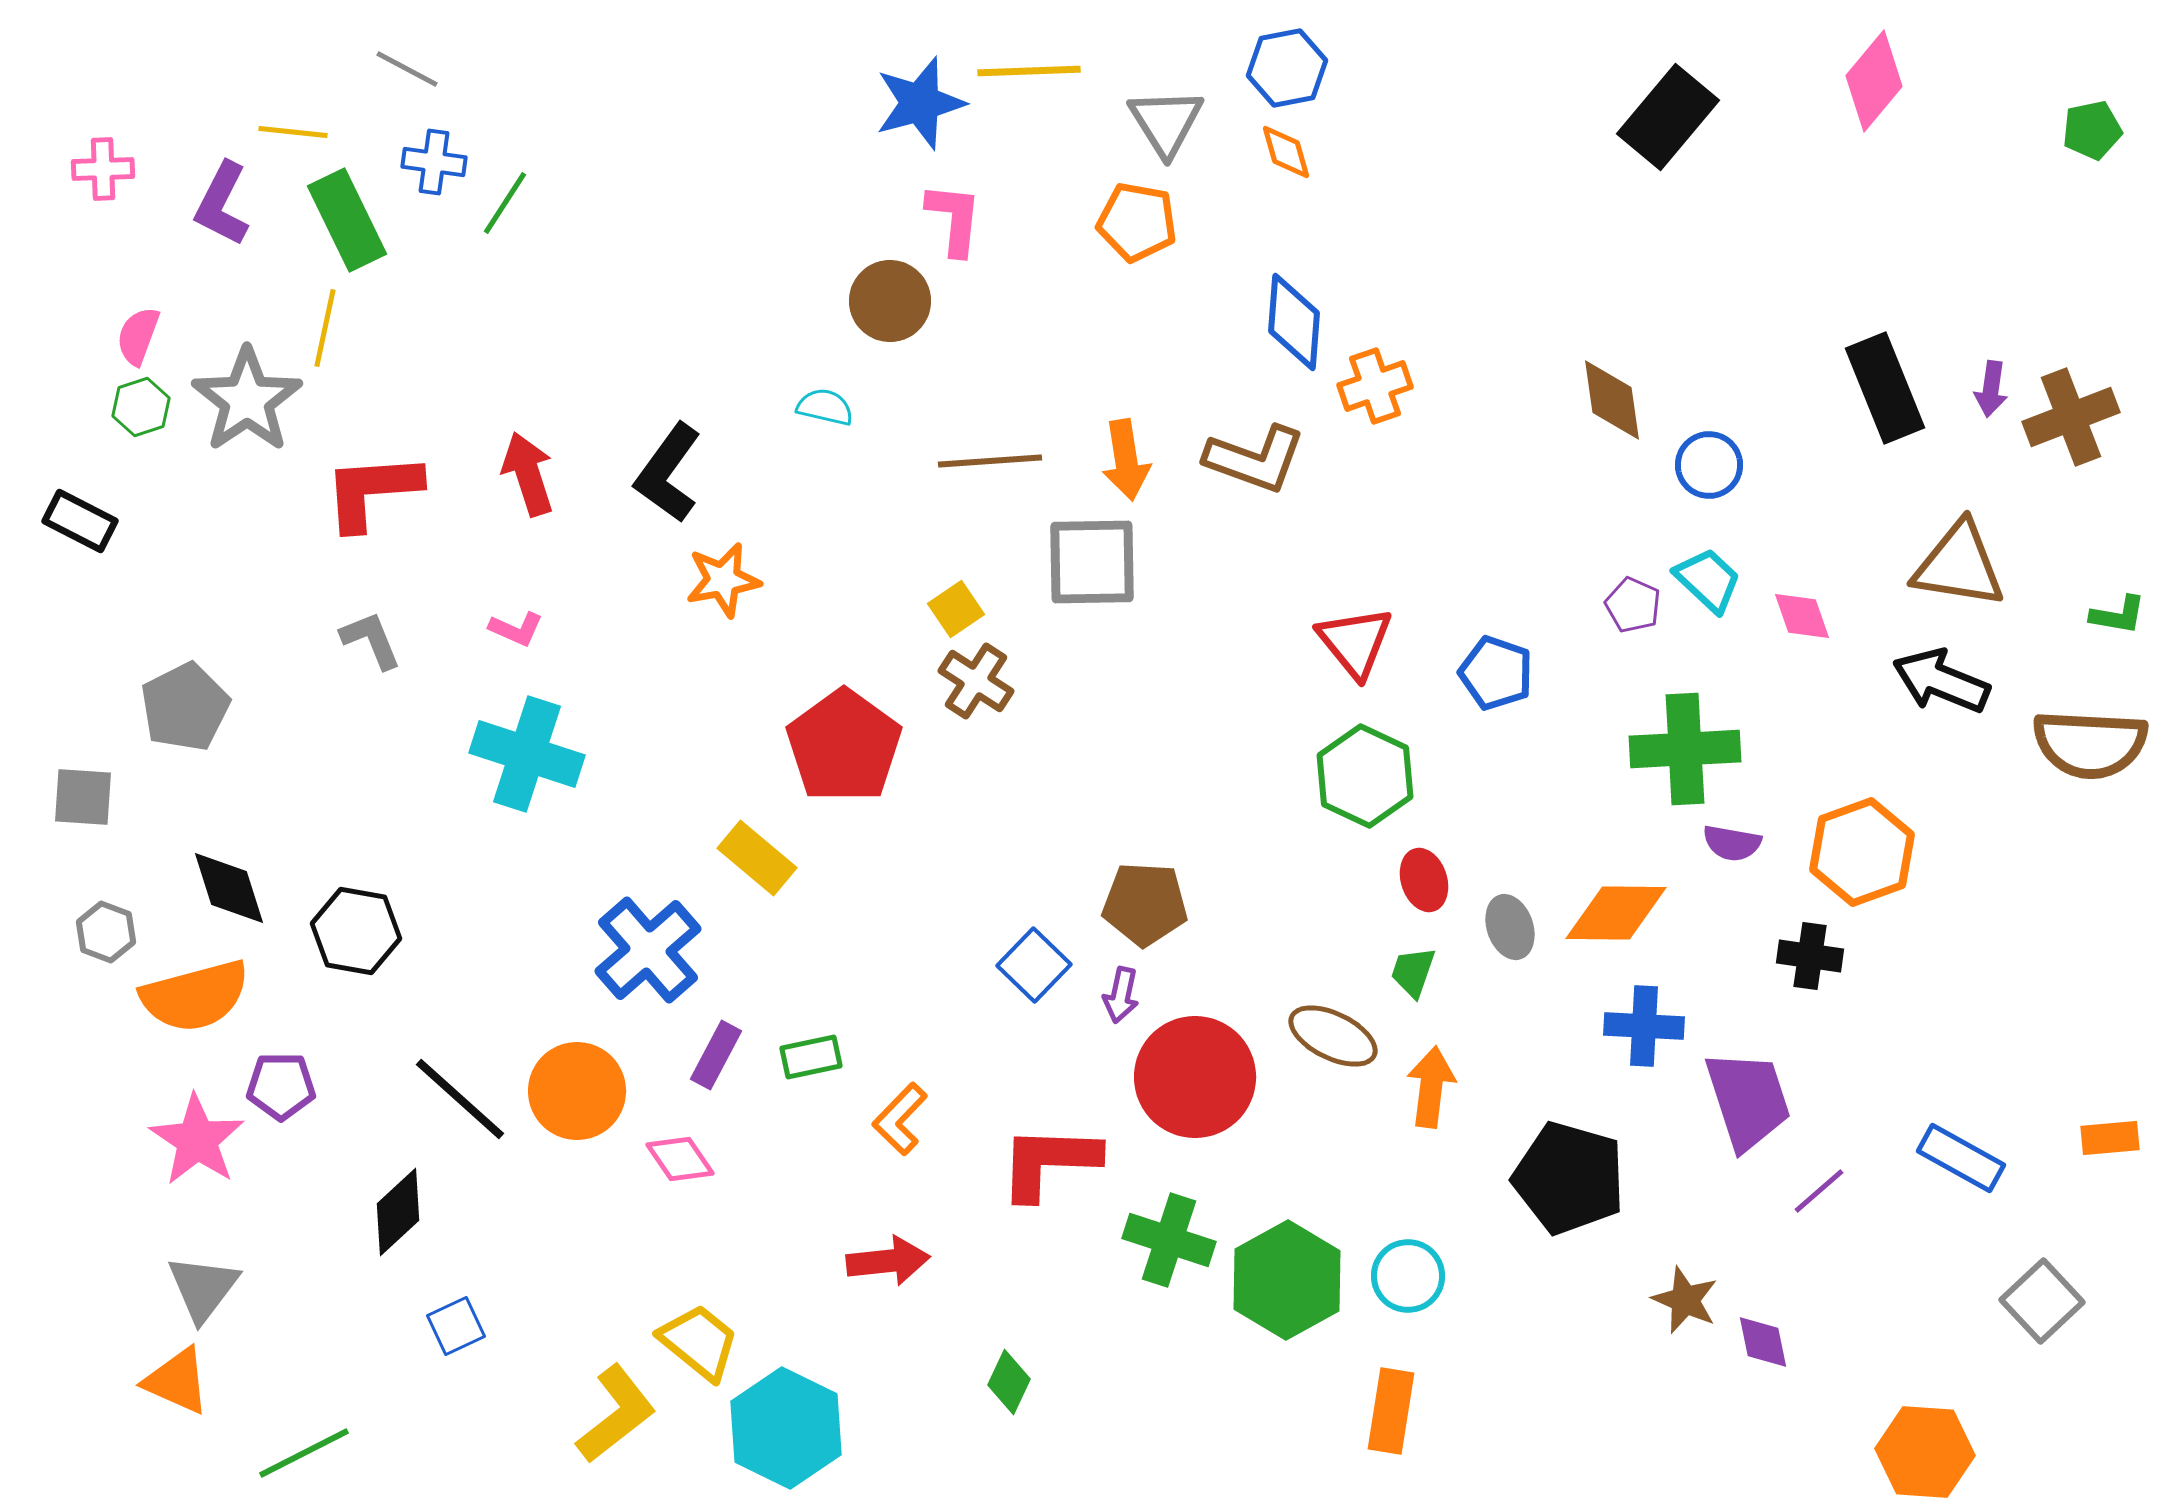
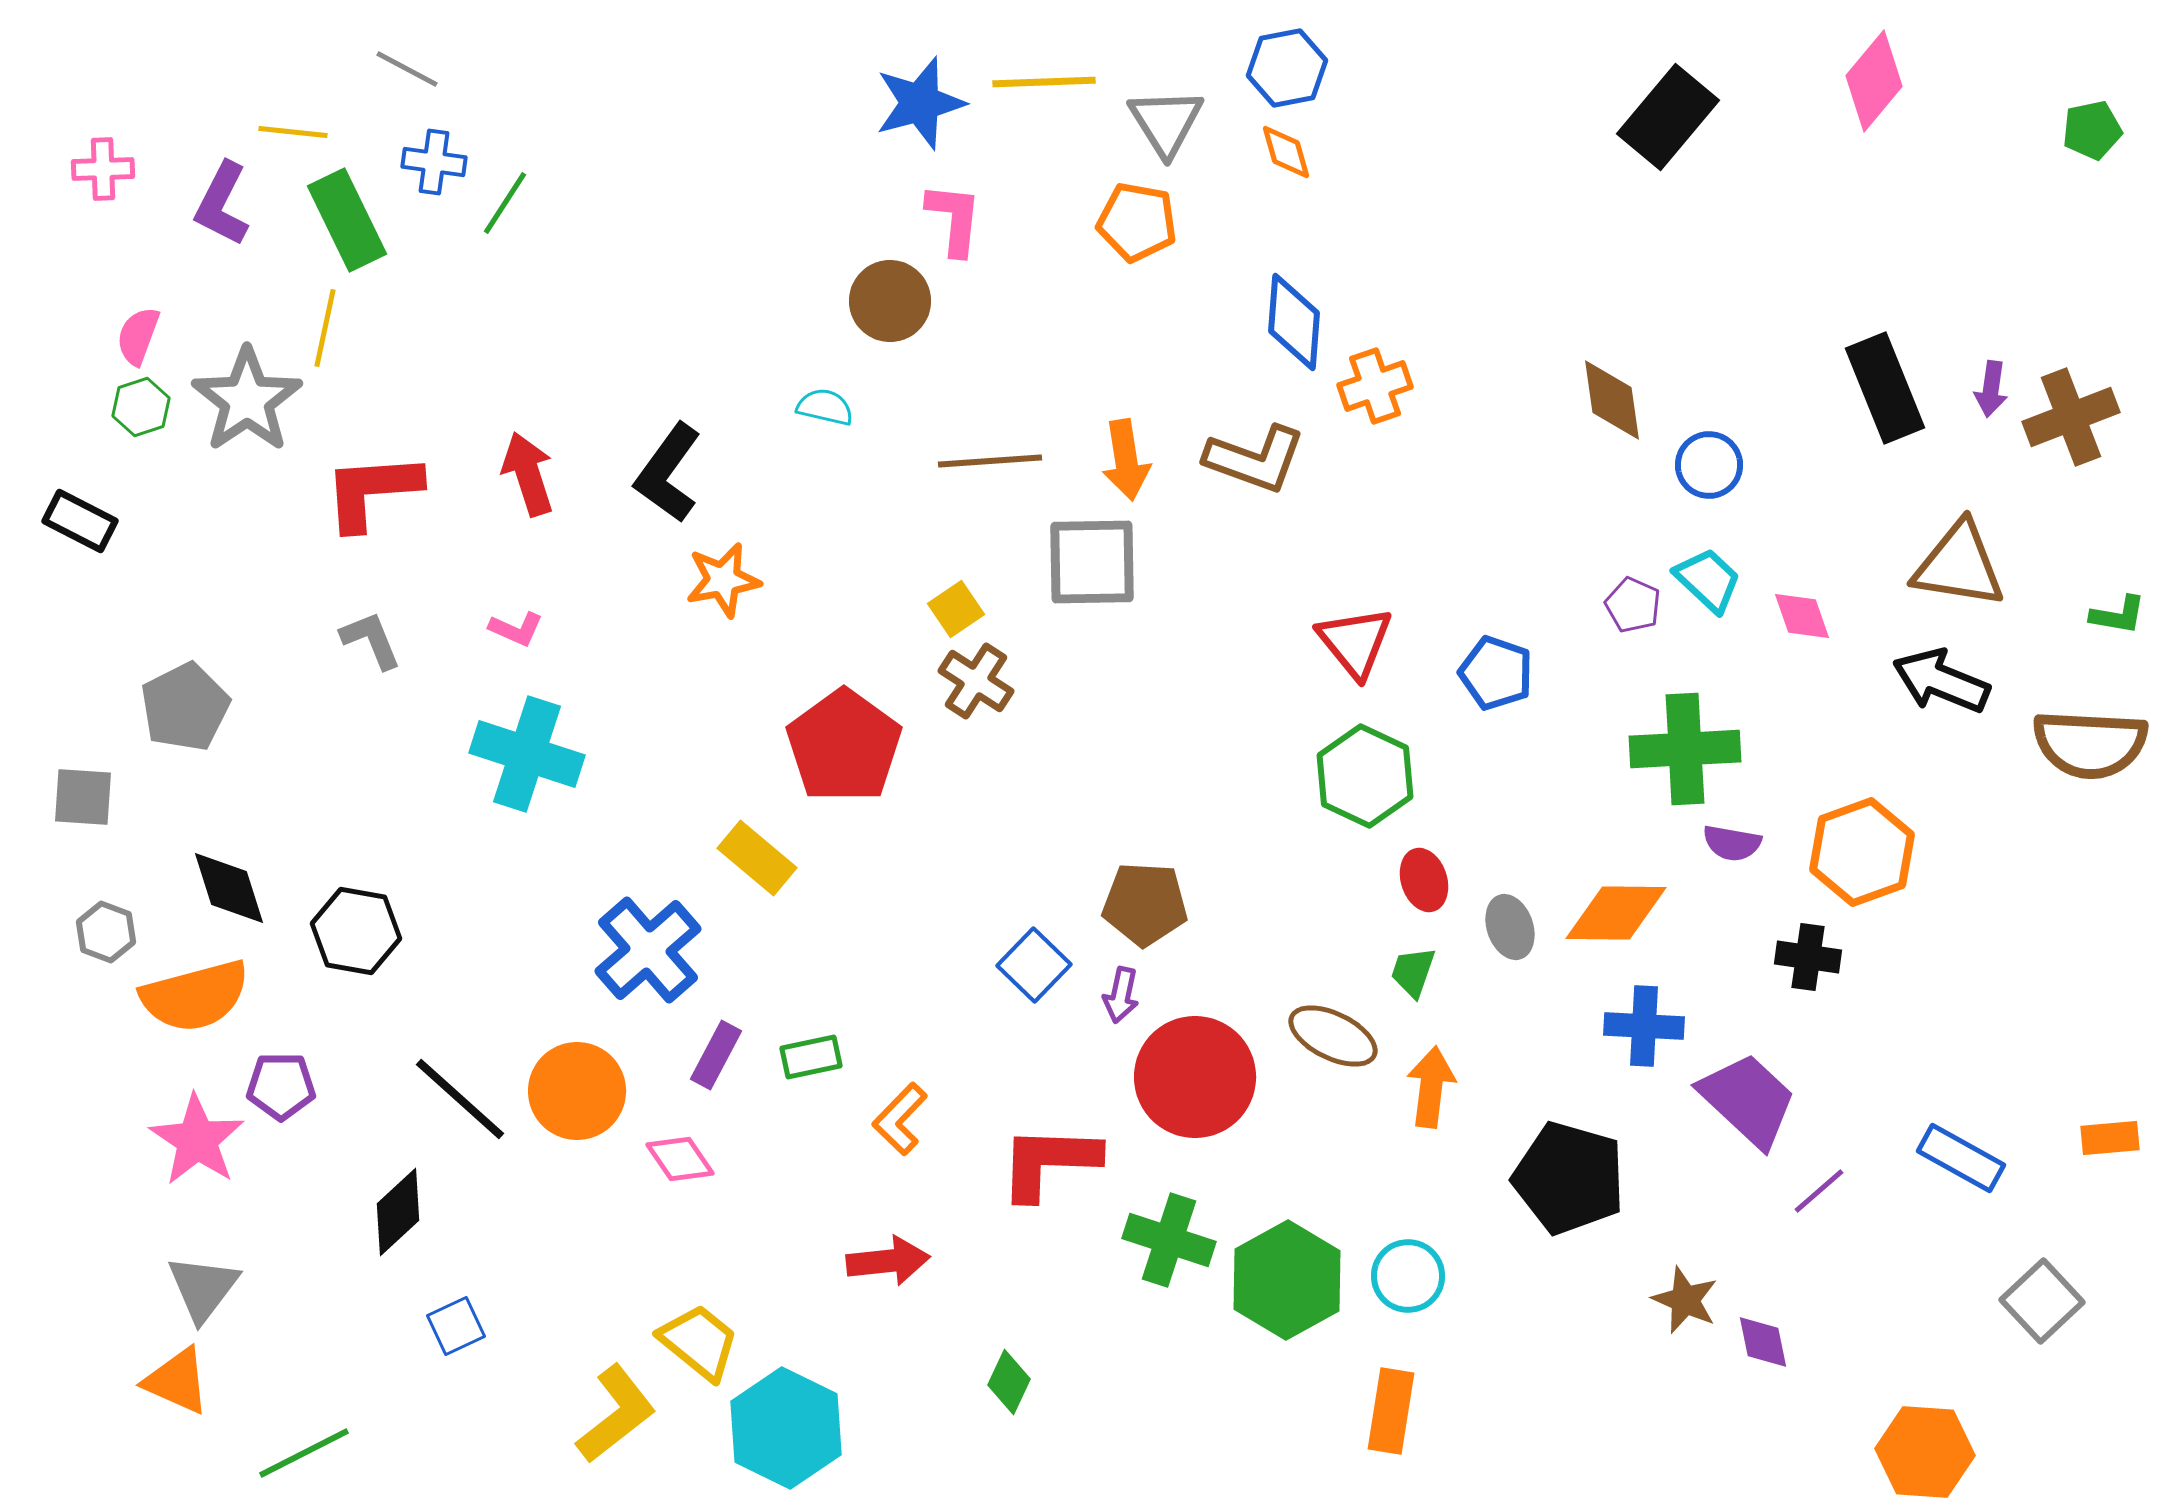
yellow line at (1029, 71): moved 15 px right, 11 px down
black cross at (1810, 956): moved 2 px left, 1 px down
purple trapezoid at (1748, 1100): rotated 29 degrees counterclockwise
